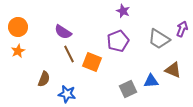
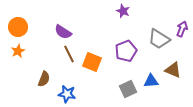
purple pentagon: moved 8 px right, 10 px down
